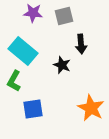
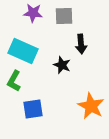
gray square: rotated 12 degrees clockwise
cyan rectangle: rotated 16 degrees counterclockwise
orange star: moved 2 px up
